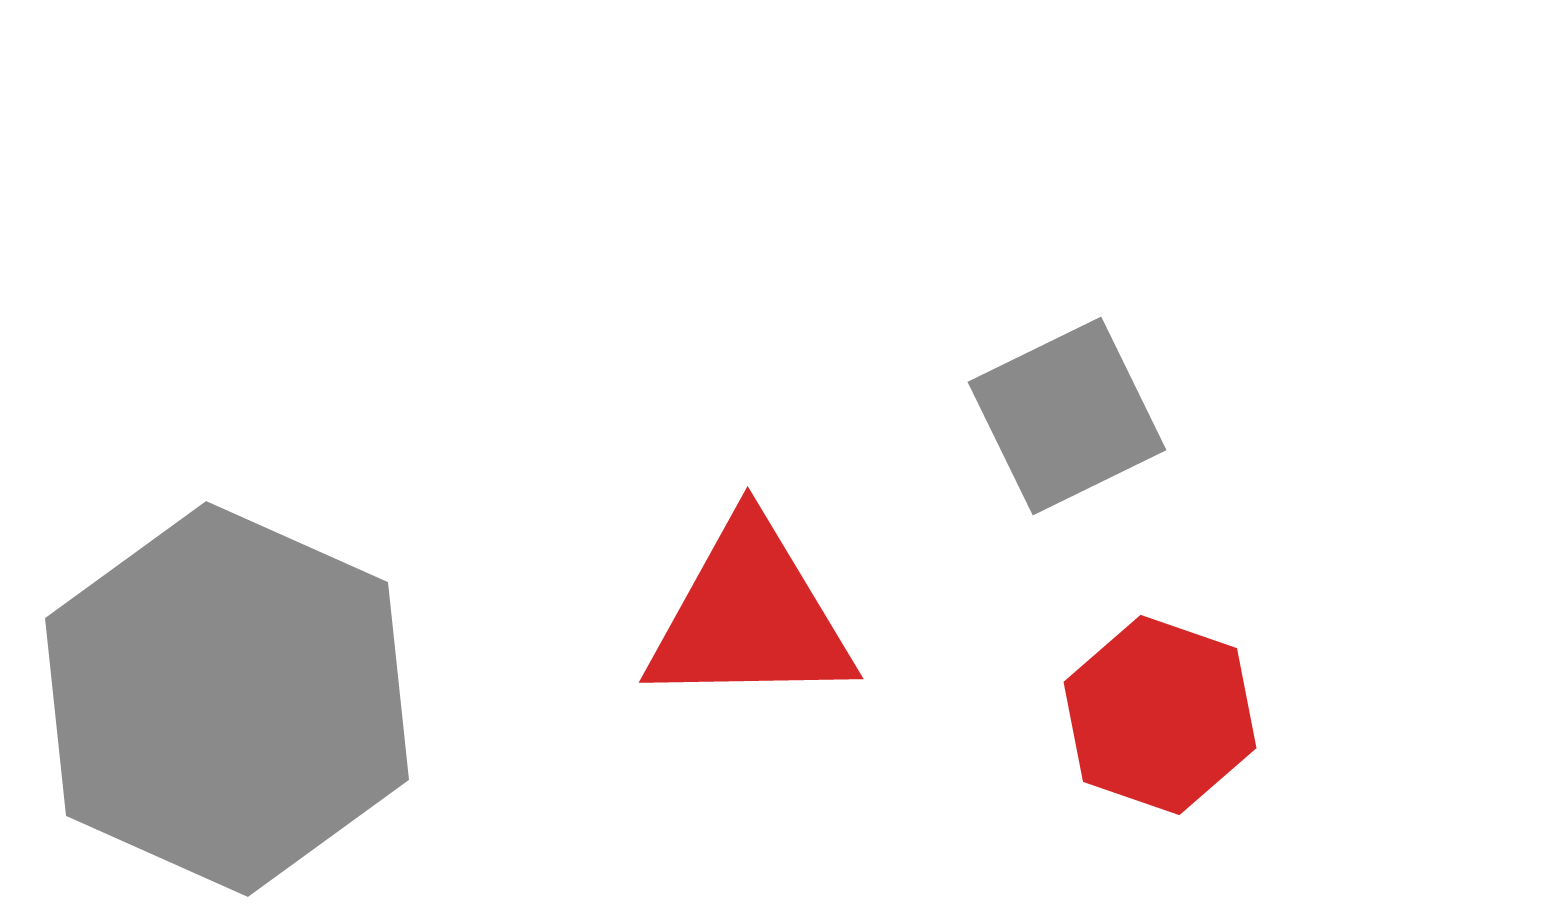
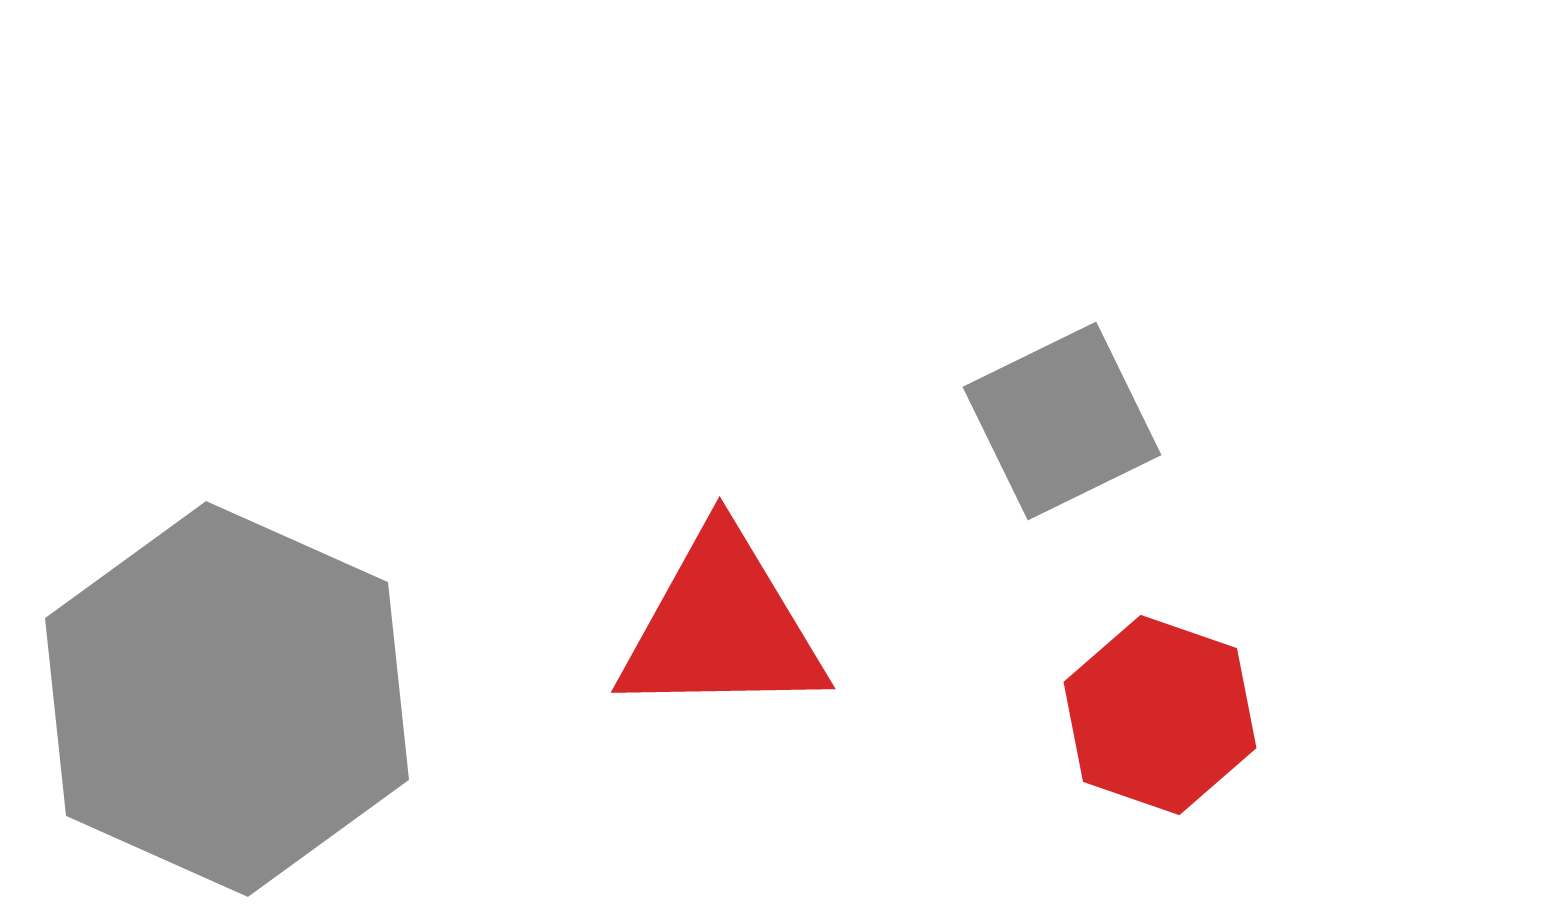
gray square: moved 5 px left, 5 px down
red triangle: moved 28 px left, 10 px down
